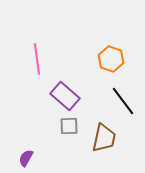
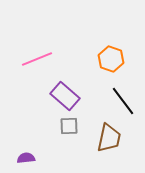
pink line: rotated 76 degrees clockwise
brown trapezoid: moved 5 px right
purple semicircle: rotated 54 degrees clockwise
